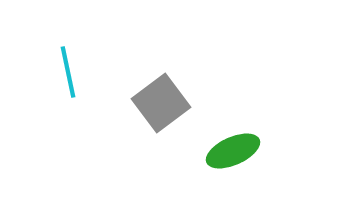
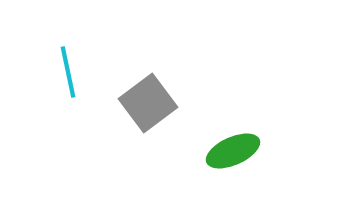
gray square: moved 13 px left
